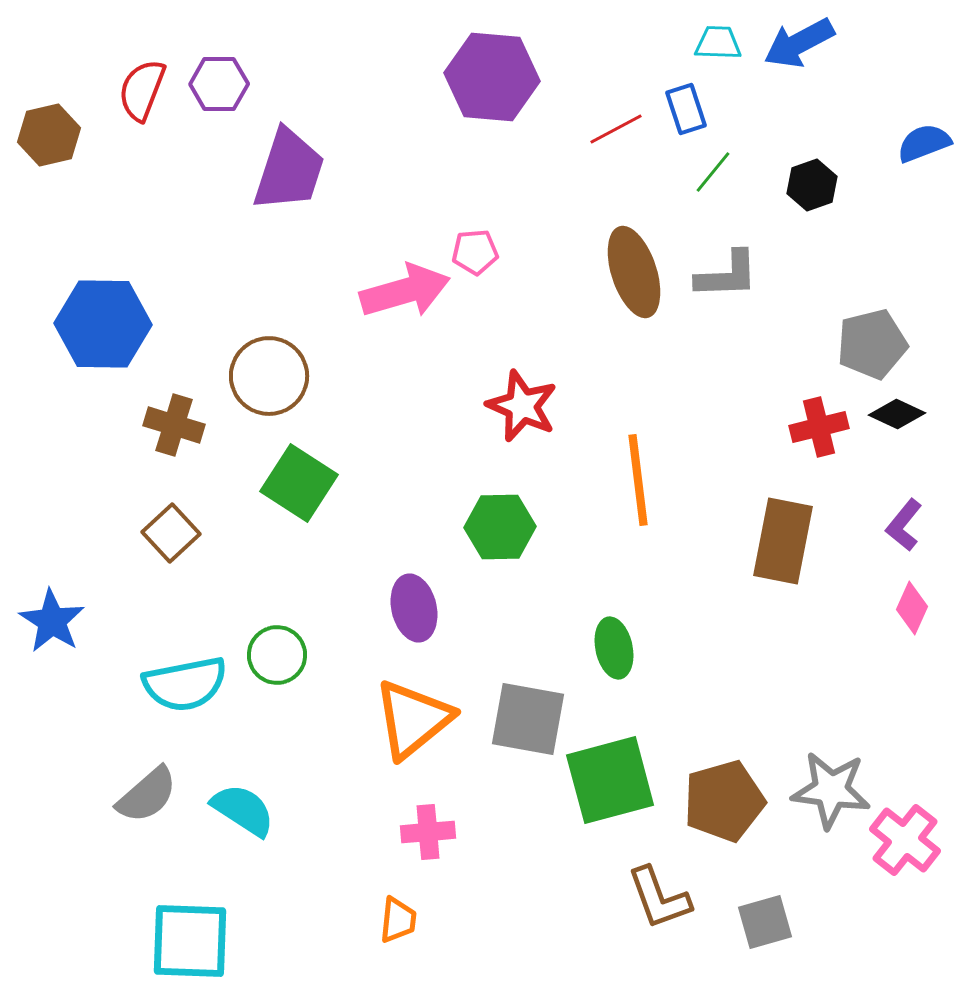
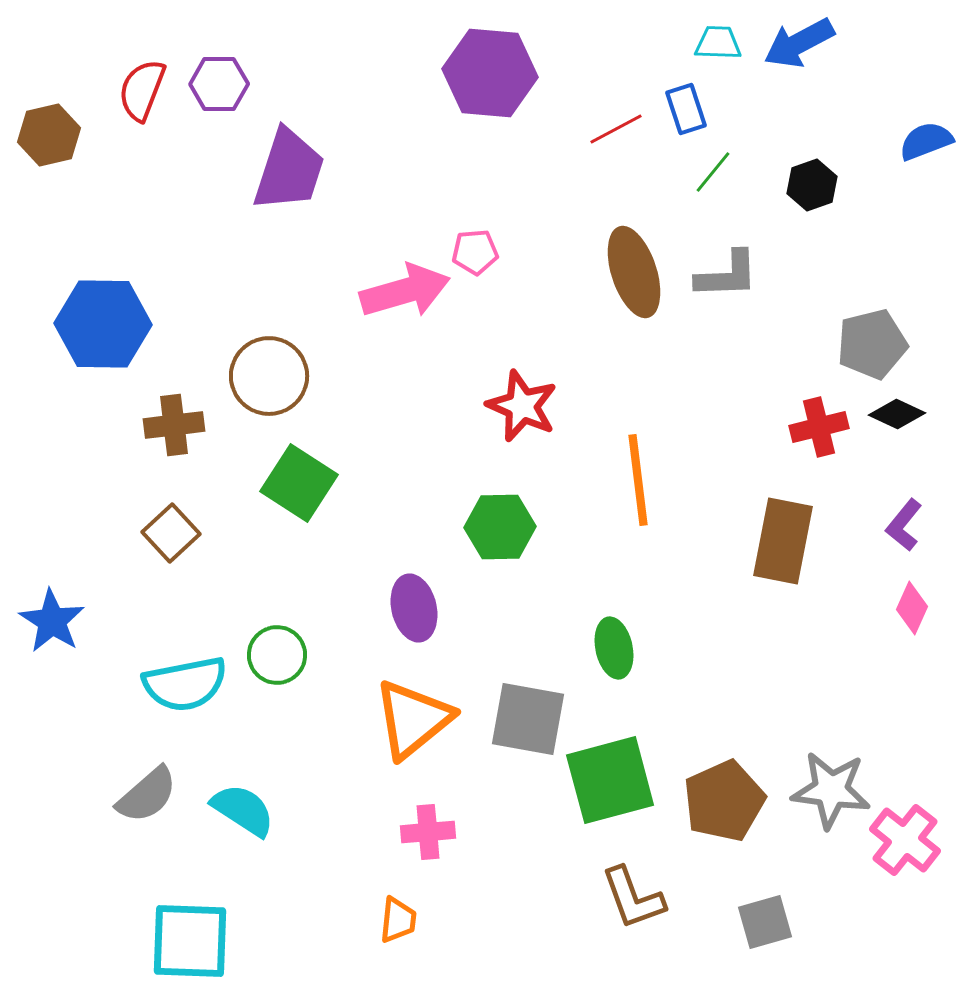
purple hexagon at (492, 77): moved 2 px left, 4 px up
blue semicircle at (924, 143): moved 2 px right, 2 px up
brown cross at (174, 425): rotated 24 degrees counterclockwise
brown pentagon at (724, 801): rotated 8 degrees counterclockwise
brown L-shape at (659, 898): moved 26 px left
